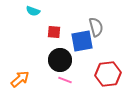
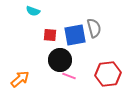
gray semicircle: moved 2 px left, 1 px down
red square: moved 4 px left, 3 px down
blue square: moved 7 px left, 6 px up
pink line: moved 4 px right, 4 px up
